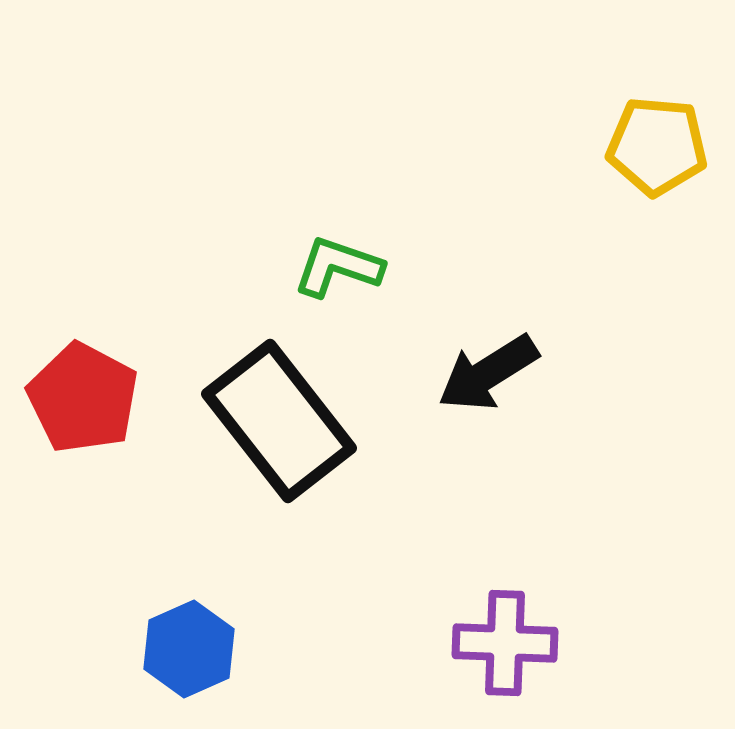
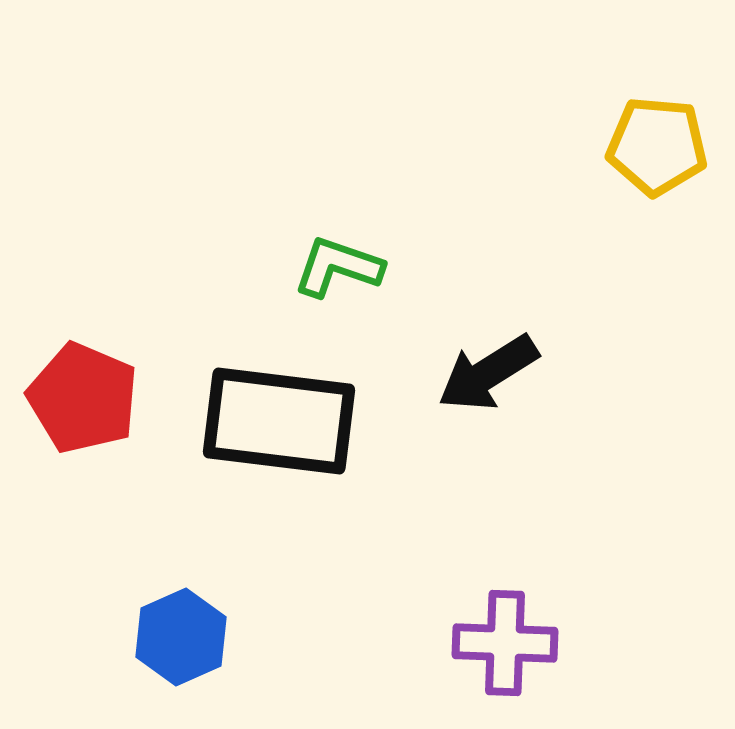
red pentagon: rotated 5 degrees counterclockwise
black rectangle: rotated 45 degrees counterclockwise
blue hexagon: moved 8 px left, 12 px up
